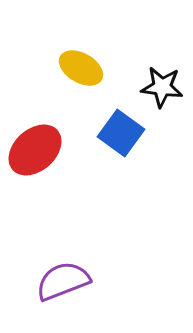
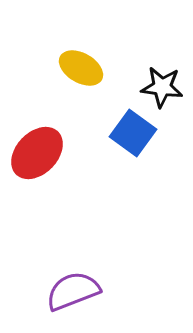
blue square: moved 12 px right
red ellipse: moved 2 px right, 3 px down; rotated 4 degrees counterclockwise
purple semicircle: moved 10 px right, 10 px down
